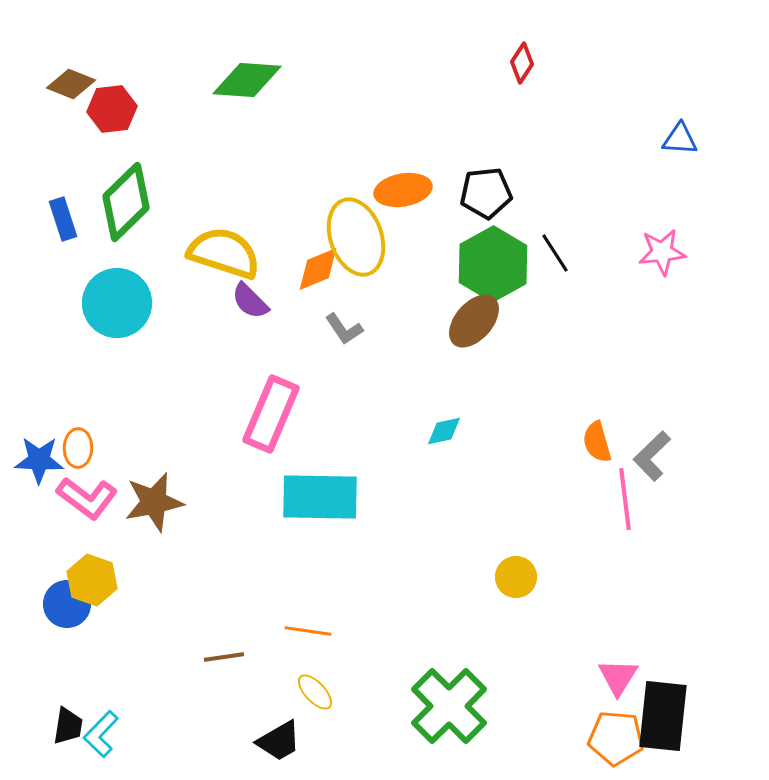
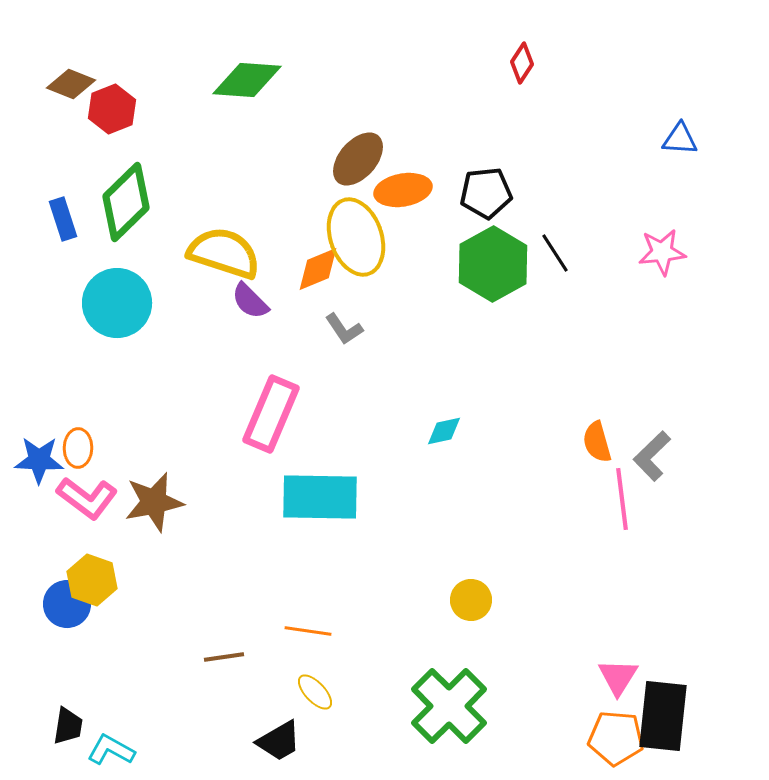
red hexagon at (112, 109): rotated 15 degrees counterclockwise
brown ellipse at (474, 321): moved 116 px left, 162 px up
pink line at (625, 499): moved 3 px left
yellow circle at (516, 577): moved 45 px left, 23 px down
cyan L-shape at (101, 734): moved 10 px right, 16 px down; rotated 75 degrees clockwise
